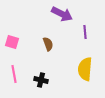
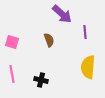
purple arrow: rotated 15 degrees clockwise
brown semicircle: moved 1 px right, 4 px up
yellow semicircle: moved 3 px right, 2 px up
pink line: moved 2 px left
